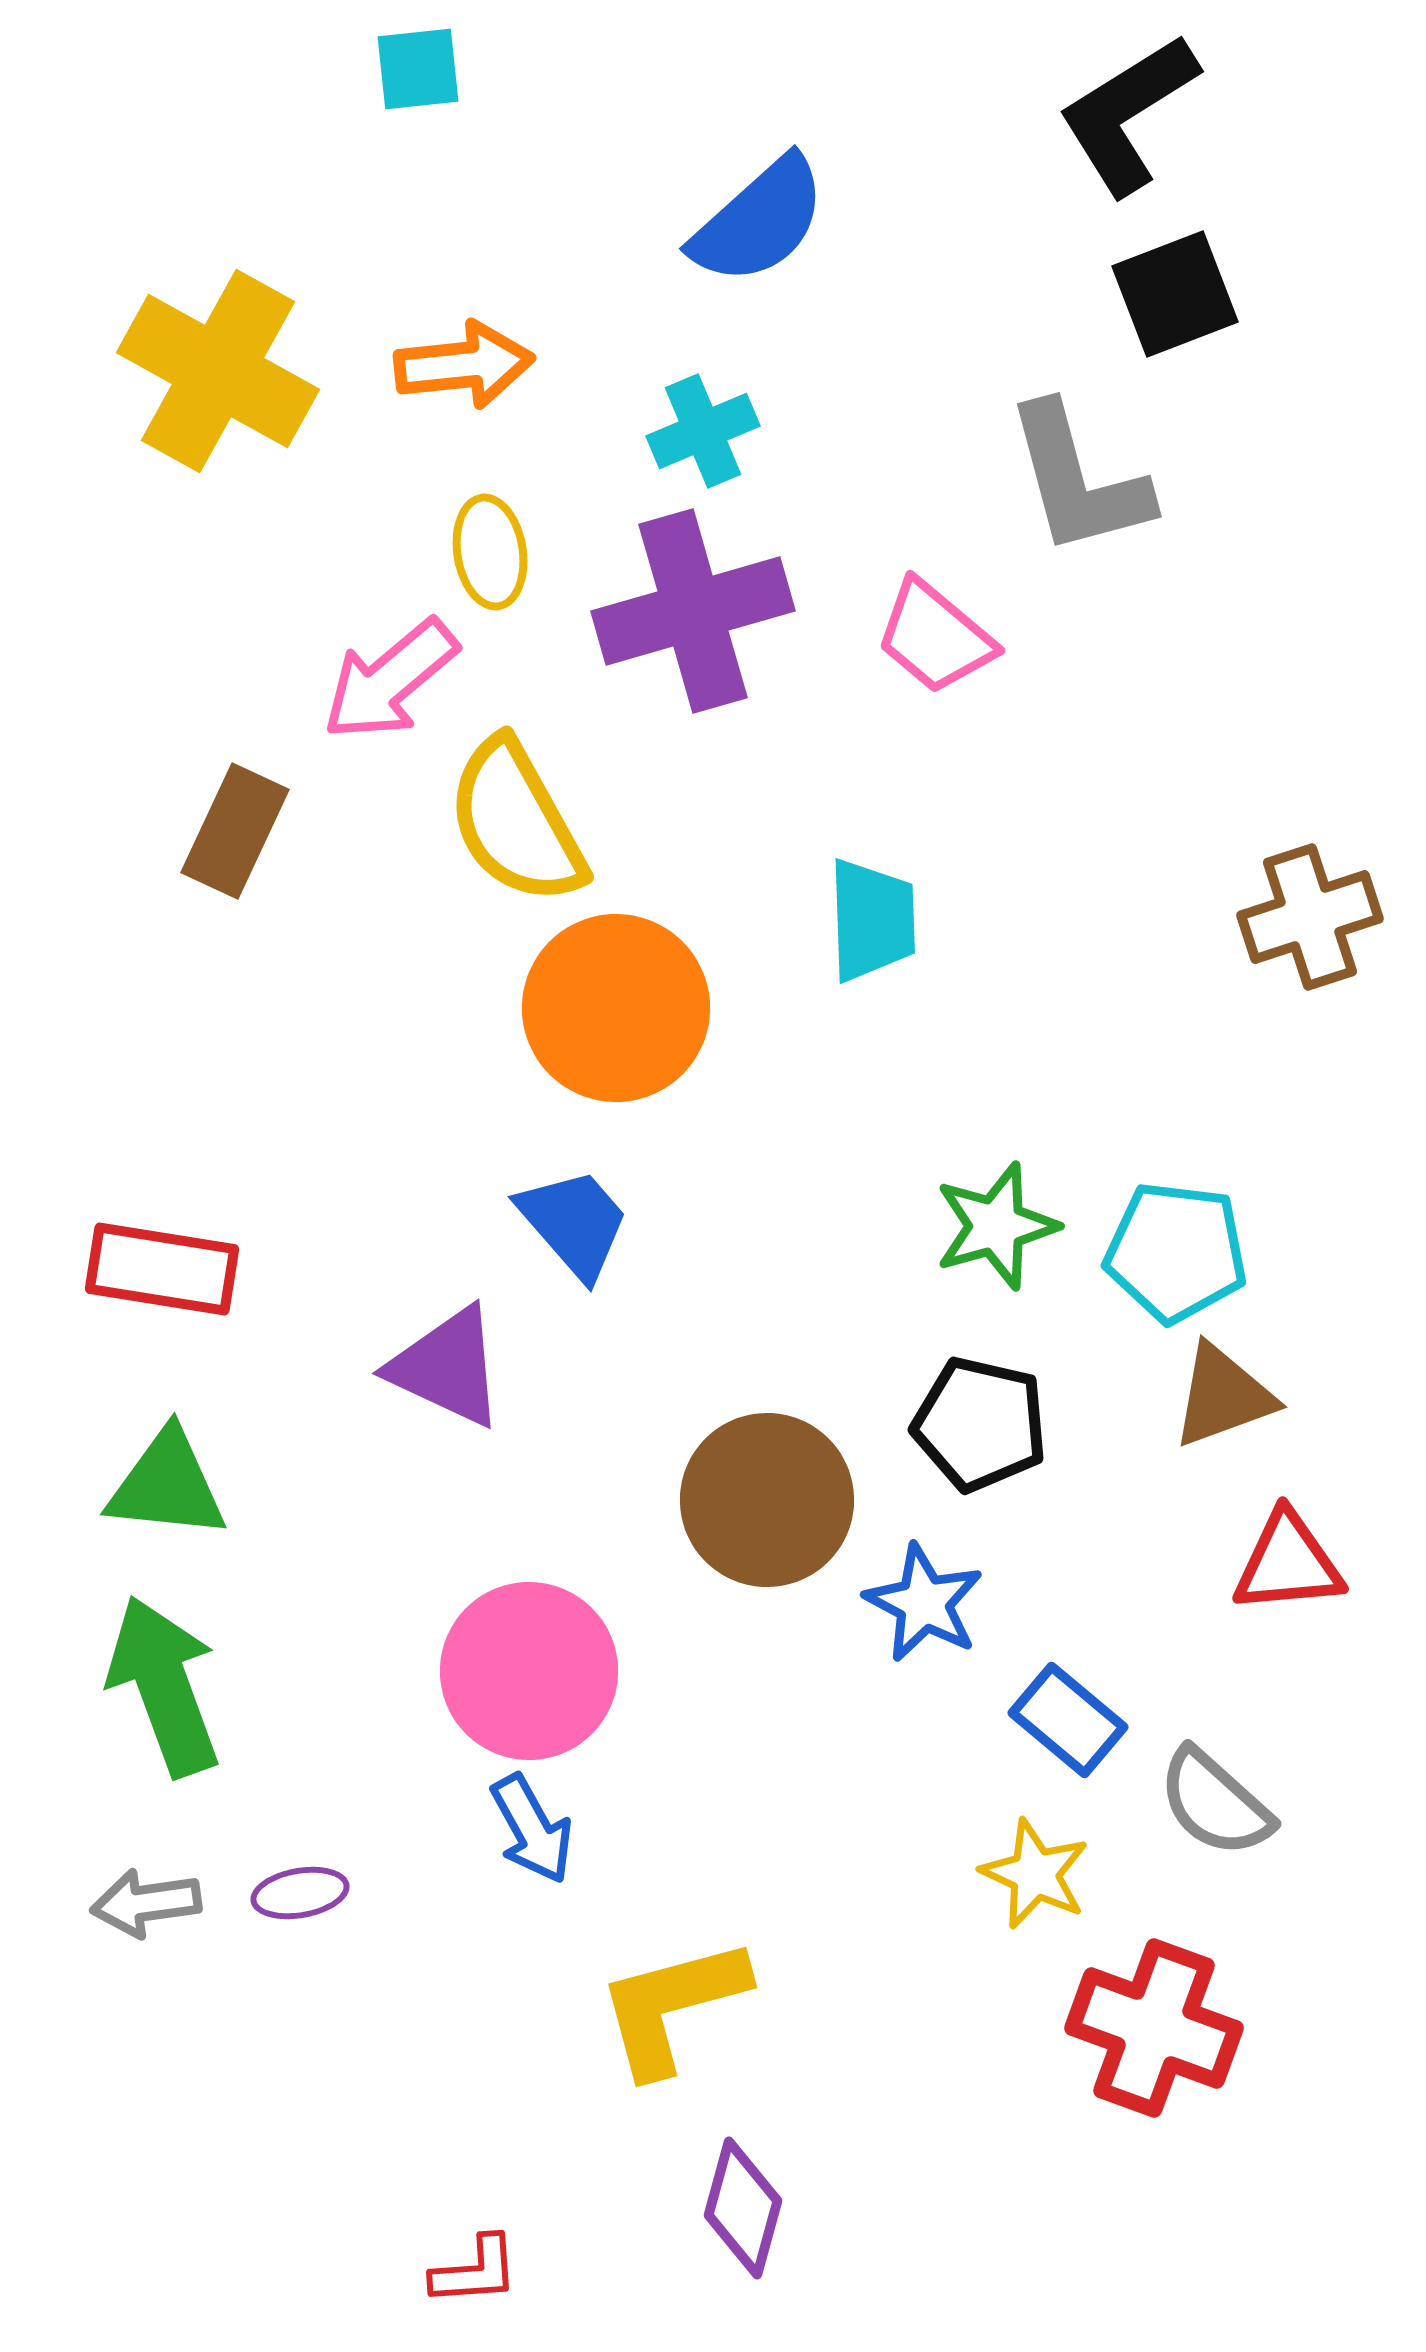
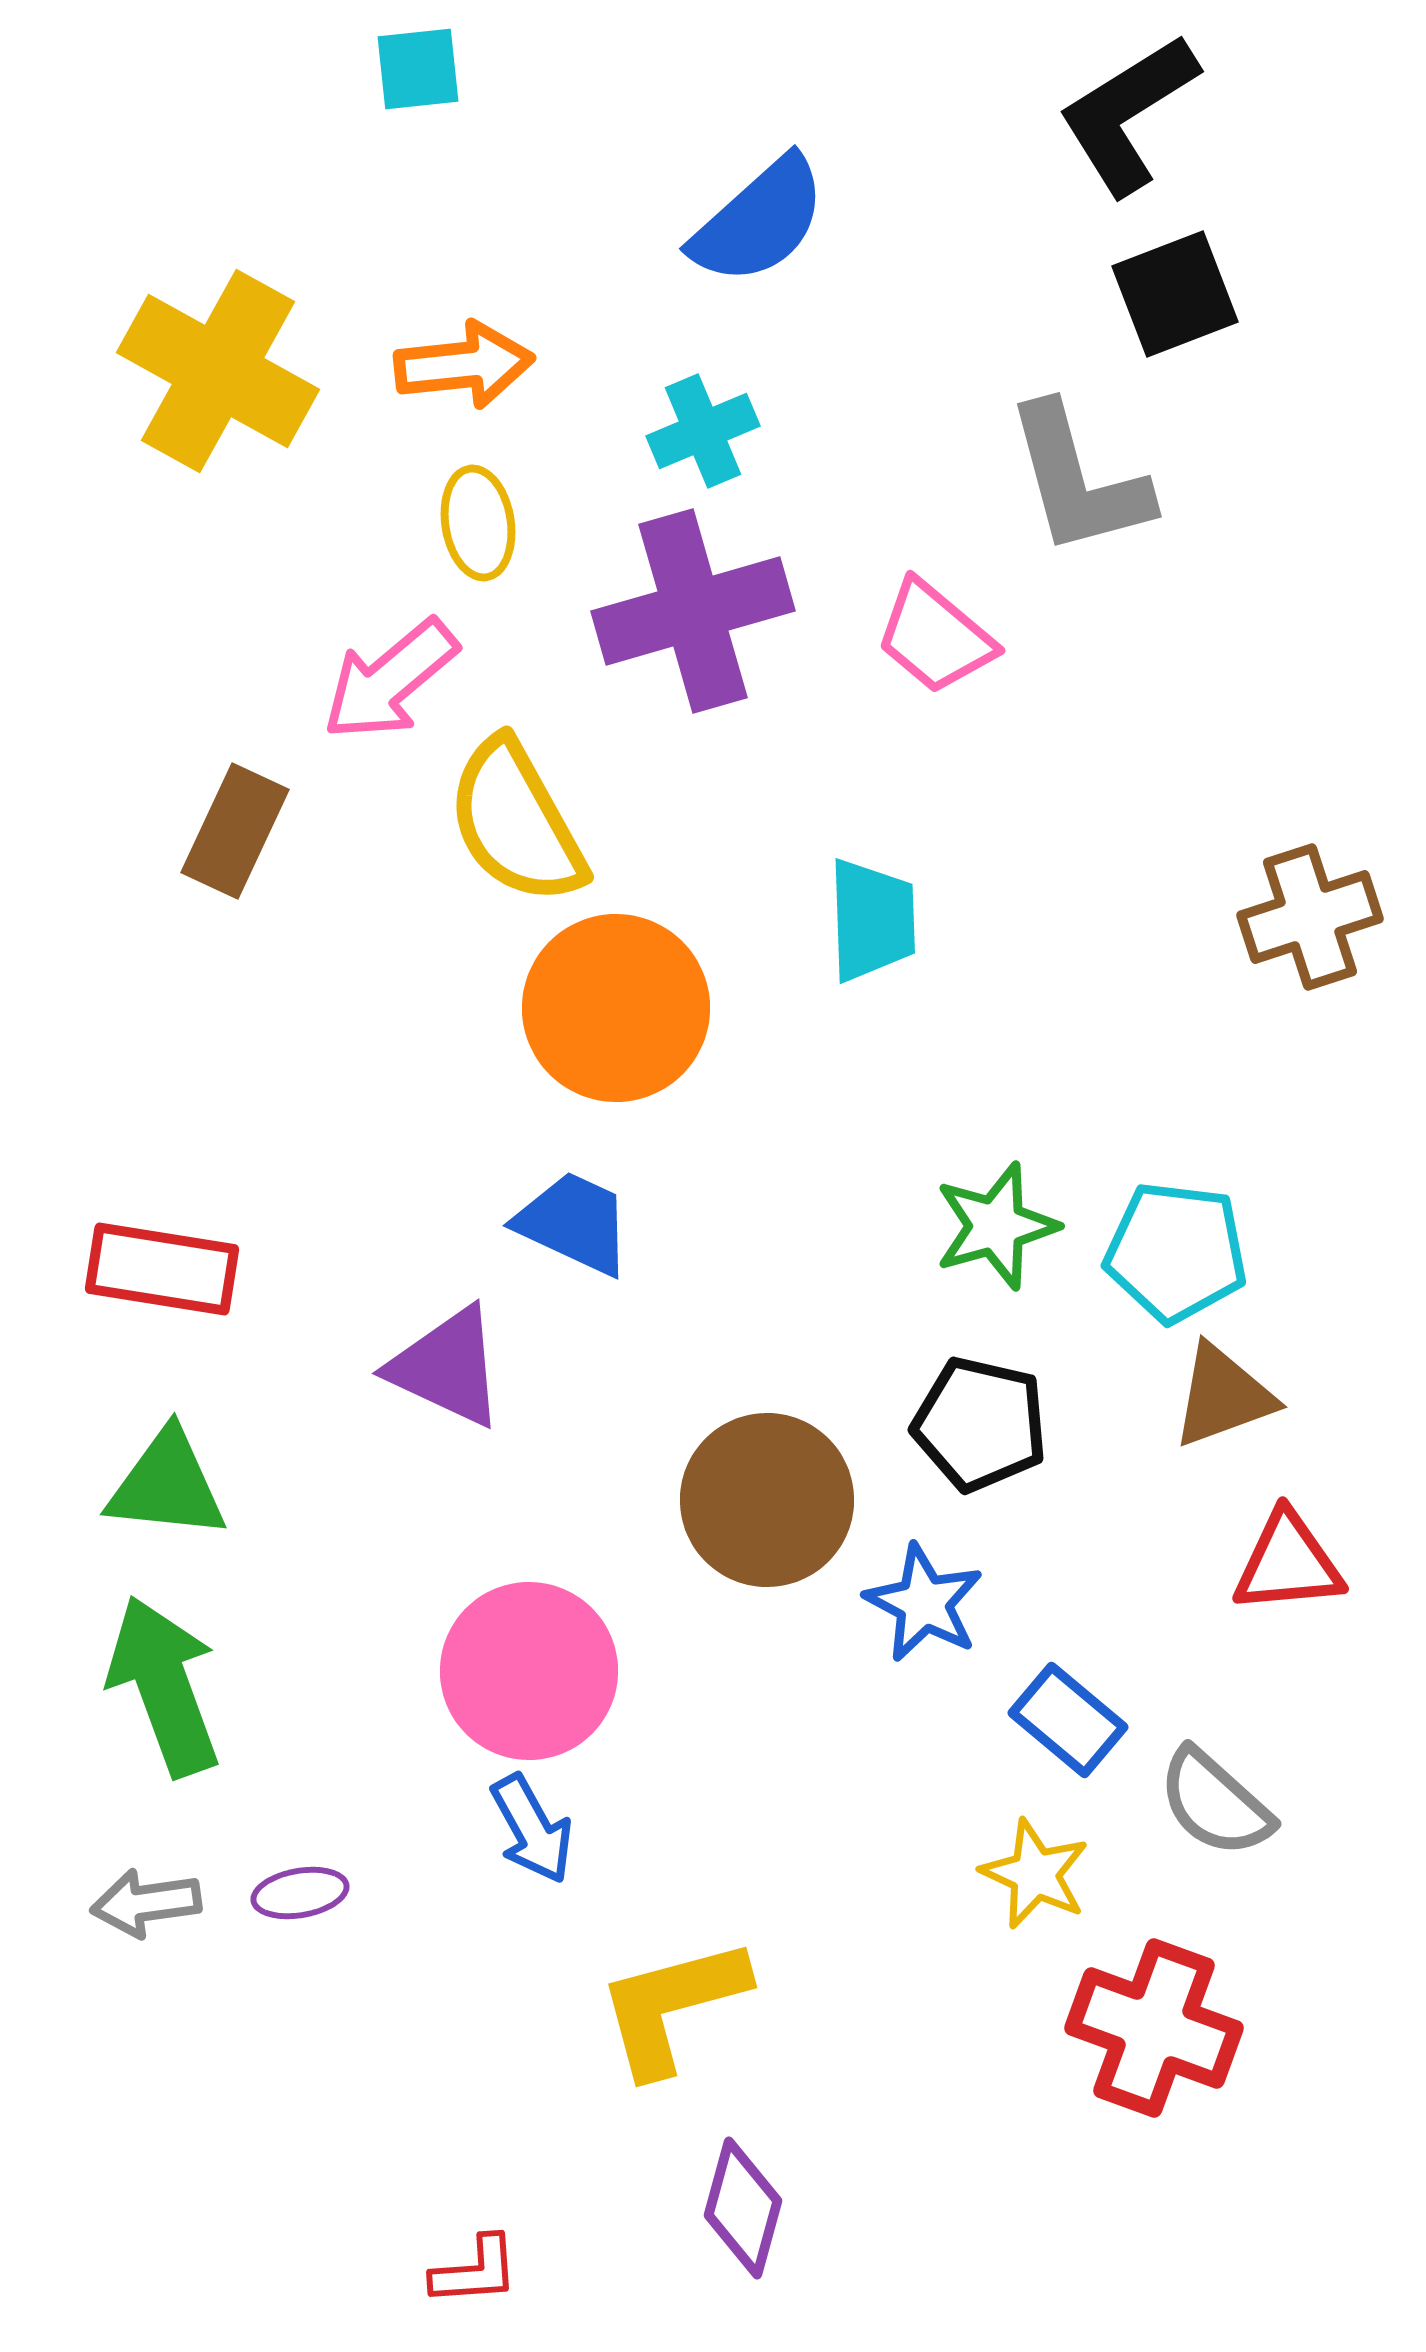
yellow ellipse: moved 12 px left, 29 px up
blue trapezoid: rotated 24 degrees counterclockwise
